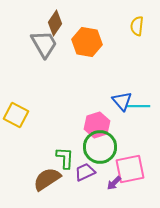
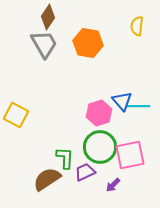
brown diamond: moved 7 px left, 6 px up
orange hexagon: moved 1 px right, 1 px down
pink hexagon: moved 2 px right, 12 px up
pink square: moved 14 px up
purple arrow: moved 1 px left, 2 px down
